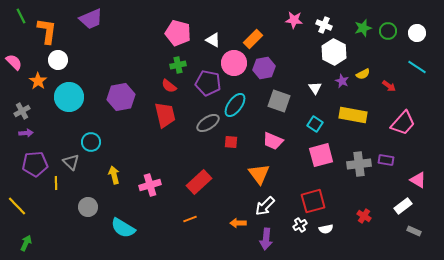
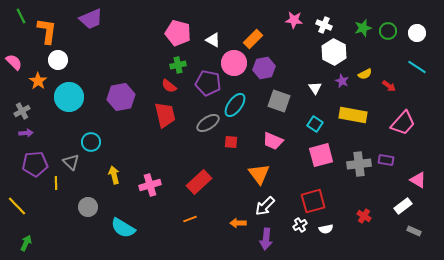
yellow semicircle at (363, 74): moved 2 px right
